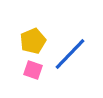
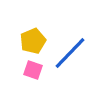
blue line: moved 1 px up
